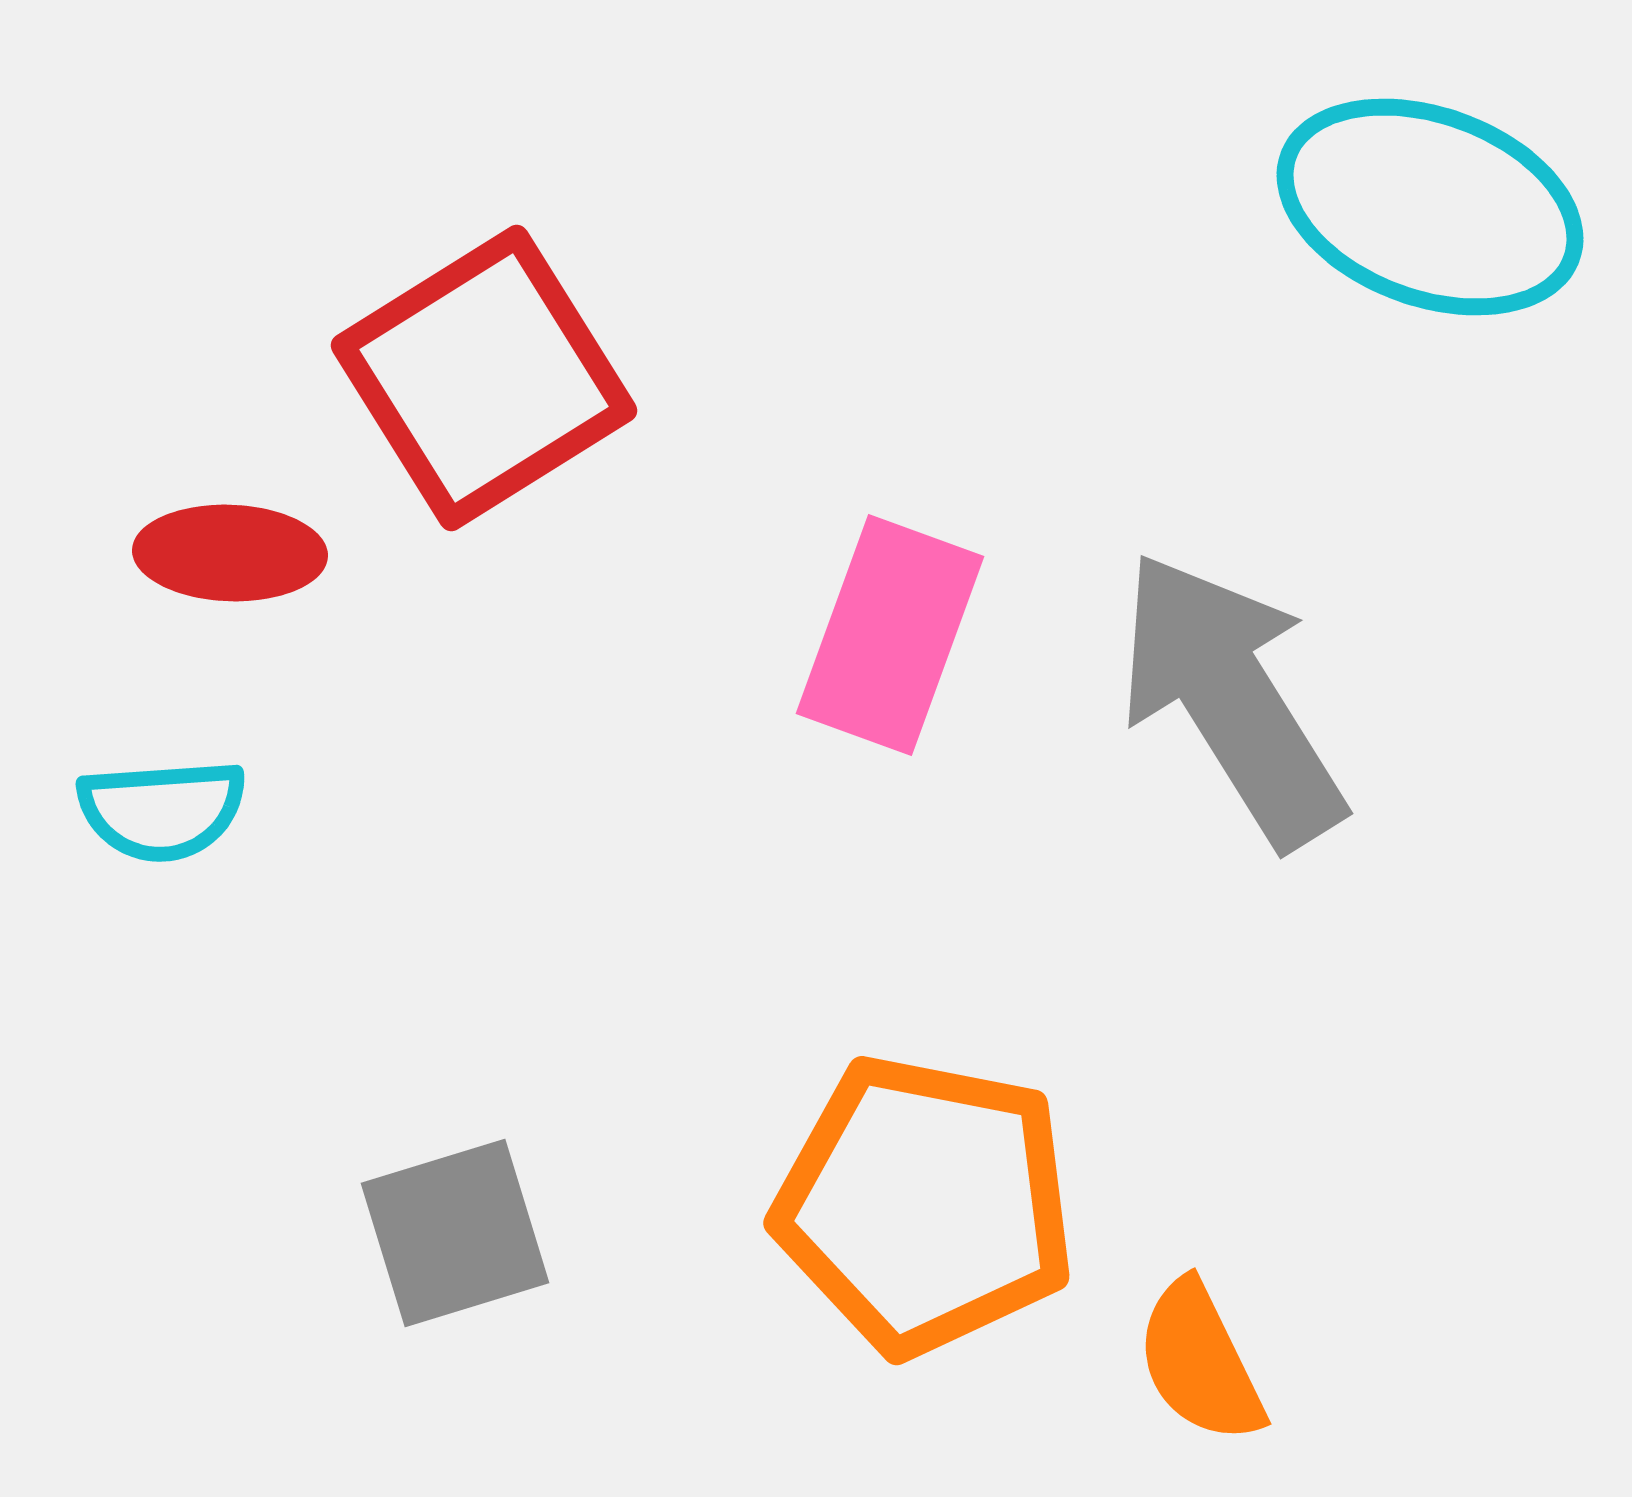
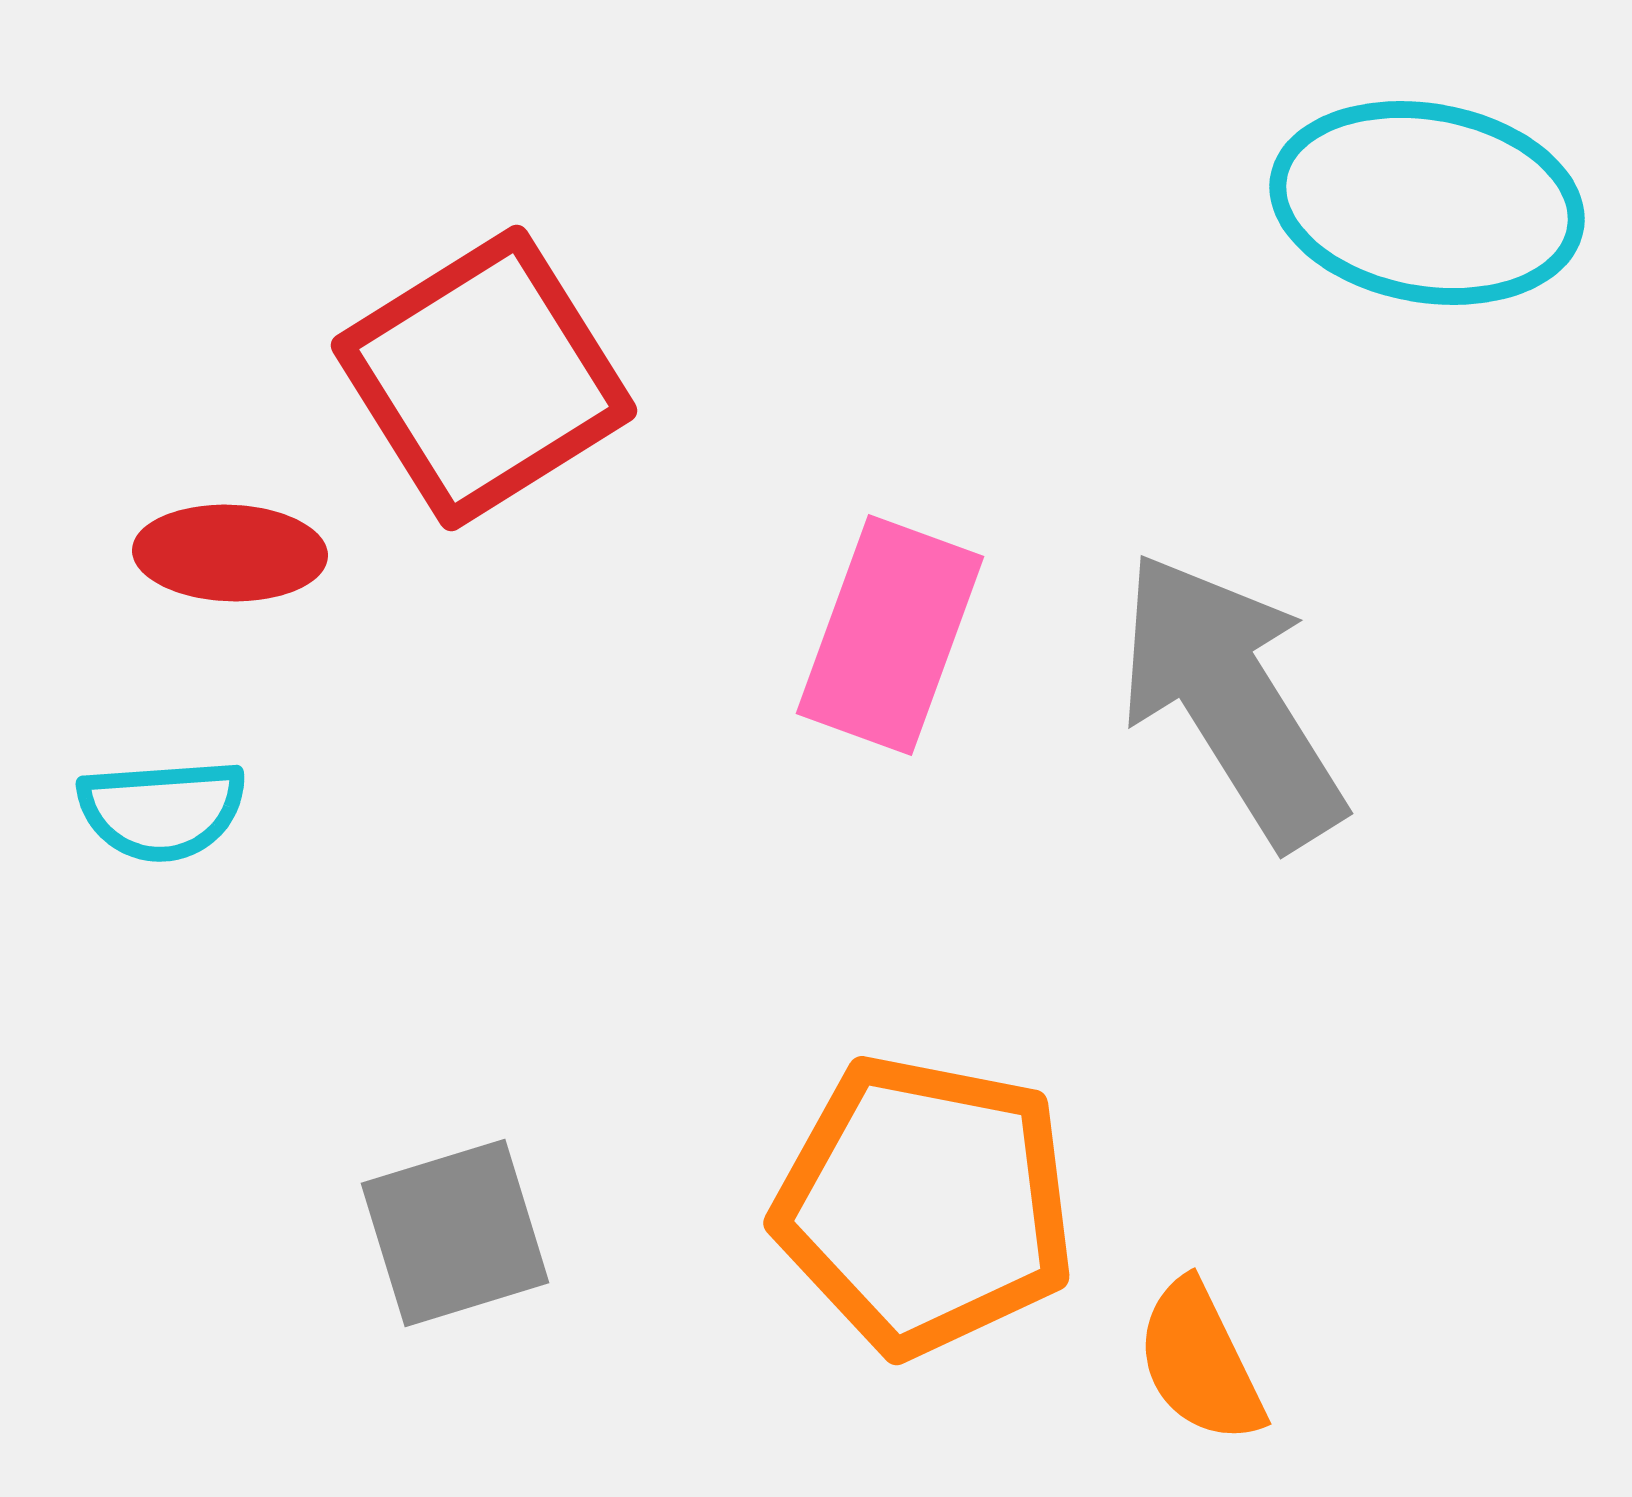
cyan ellipse: moved 3 px left, 4 px up; rotated 10 degrees counterclockwise
